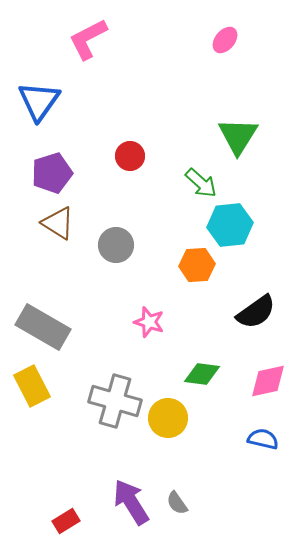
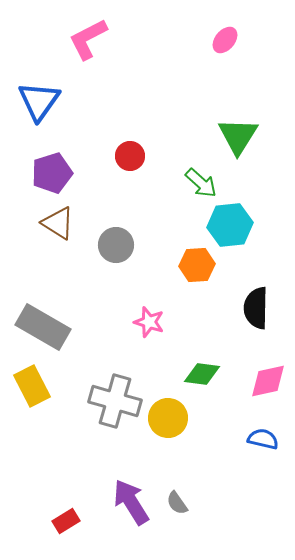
black semicircle: moved 4 px up; rotated 126 degrees clockwise
